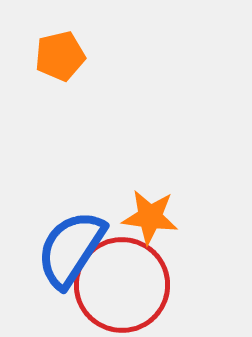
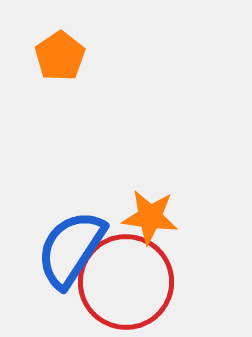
orange pentagon: rotated 21 degrees counterclockwise
red circle: moved 4 px right, 3 px up
